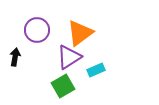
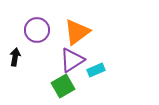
orange triangle: moved 3 px left, 1 px up
purple triangle: moved 3 px right, 3 px down
